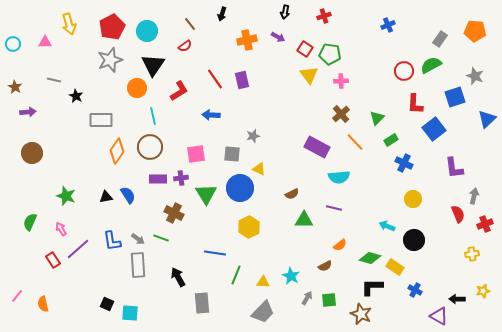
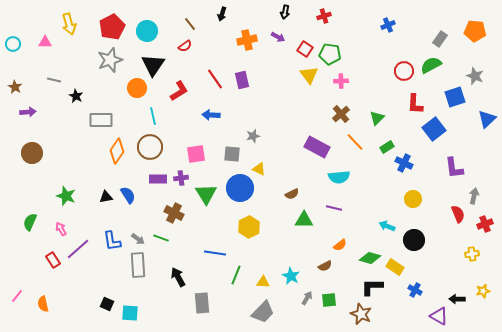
green rectangle at (391, 140): moved 4 px left, 7 px down
